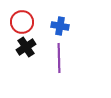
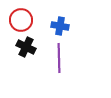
red circle: moved 1 px left, 2 px up
black cross: rotated 30 degrees counterclockwise
